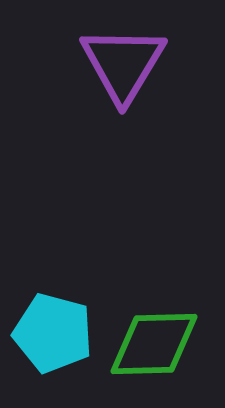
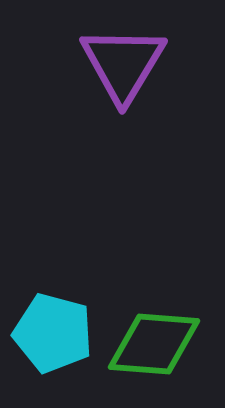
green diamond: rotated 6 degrees clockwise
